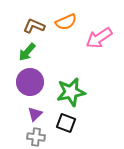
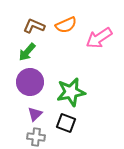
orange semicircle: moved 3 px down
